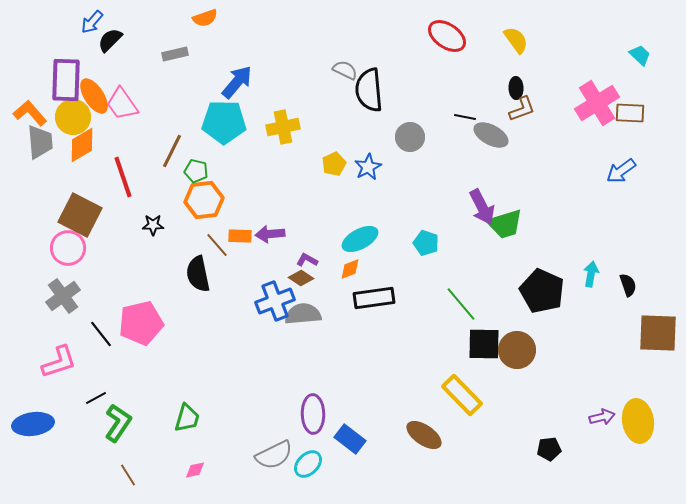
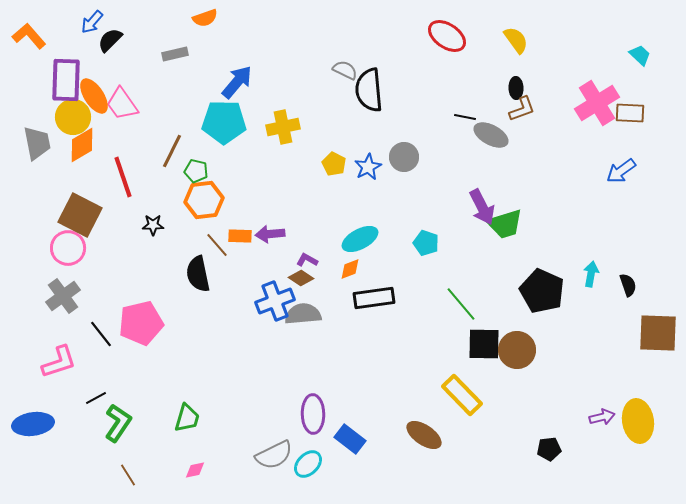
orange L-shape at (30, 113): moved 1 px left, 77 px up
gray circle at (410, 137): moved 6 px left, 20 px down
gray trapezoid at (40, 142): moved 3 px left, 1 px down; rotated 6 degrees counterclockwise
yellow pentagon at (334, 164): rotated 20 degrees counterclockwise
